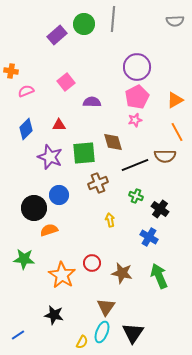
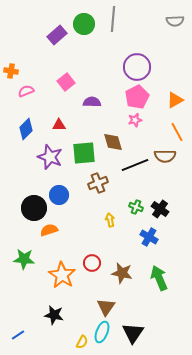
green cross: moved 11 px down
green arrow: moved 2 px down
